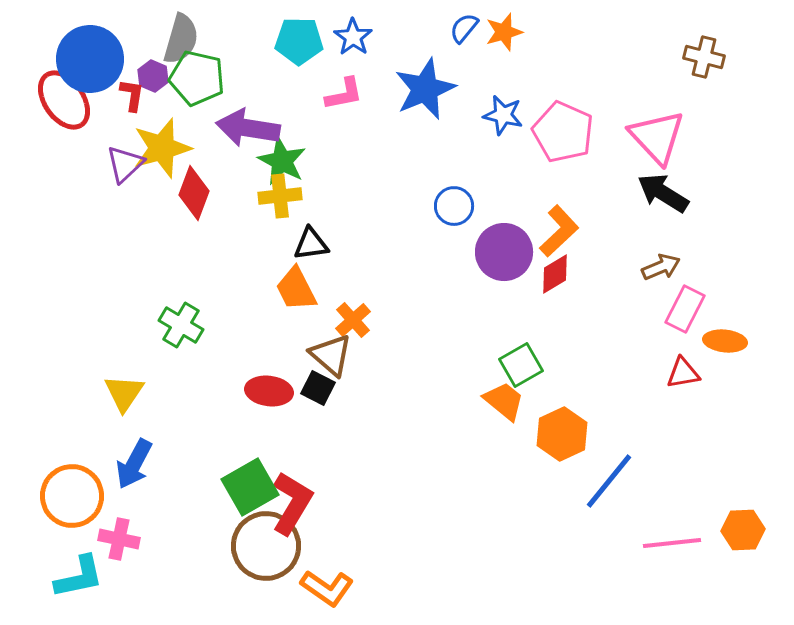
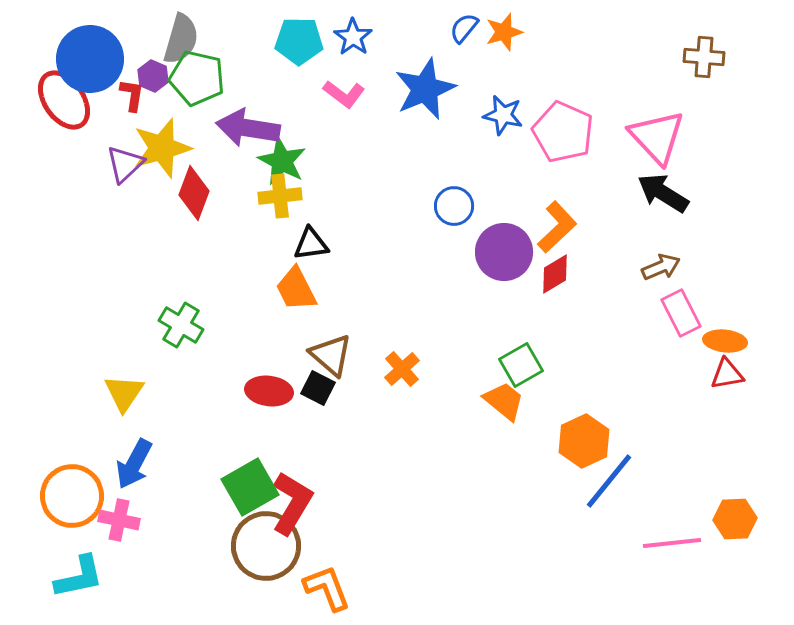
brown cross at (704, 57): rotated 9 degrees counterclockwise
pink L-shape at (344, 94): rotated 48 degrees clockwise
orange L-shape at (559, 231): moved 2 px left, 4 px up
pink rectangle at (685, 309): moved 4 px left, 4 px down; rotated 54 degrees counterclockwise
orange cross at (353, 320): moved 49 px right, 49 px down
red triangle at (683, 373): moved 44 px right, 1 px down
orange hexagon at (562, 434): moved 22 px right, 7 px down
orange hexagon at (743, 530): moved 8 px left, 11 px up
pink cross at (119, 539): moved 19 px up
orange L-shape at (327, 588): rotated 146 degrees counterclockwise
